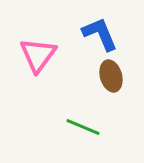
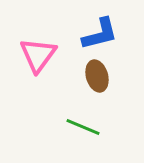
blue L-shape: rotated 99 degrees clockwise
brown ellipse: moved 14 px left
